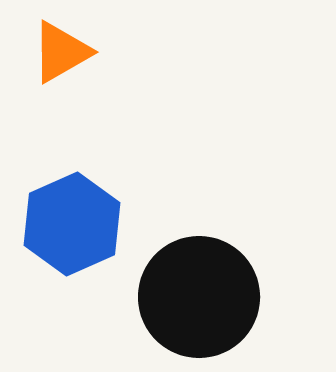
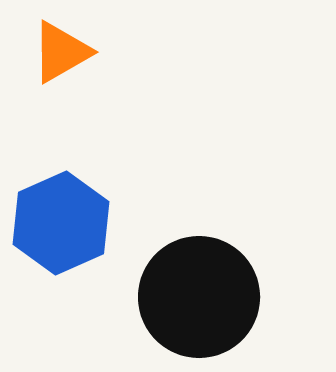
blue hexagon: moved 11 px left, 1 px up
